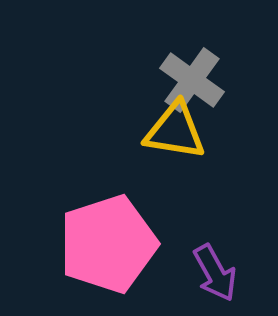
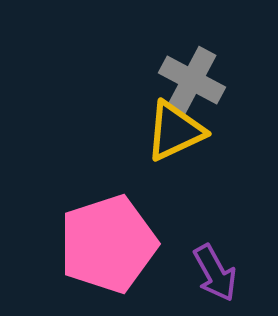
gray cross: rotated 8 degrees counterclockwise
yellow triangle: rotated 34 degrees counterclockwise
